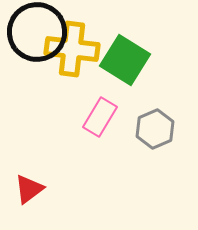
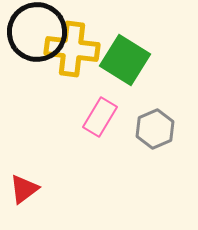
red triangle: moved 5 px left
